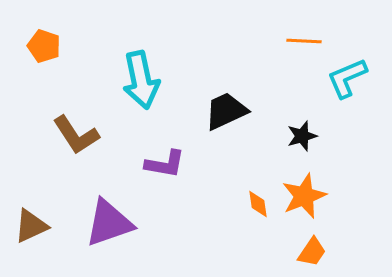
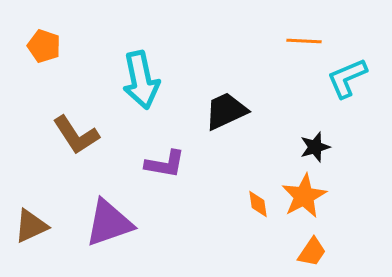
black star: moved 13 px right, 11 px down
orange star: rotated 6 degrees counterclockwise
